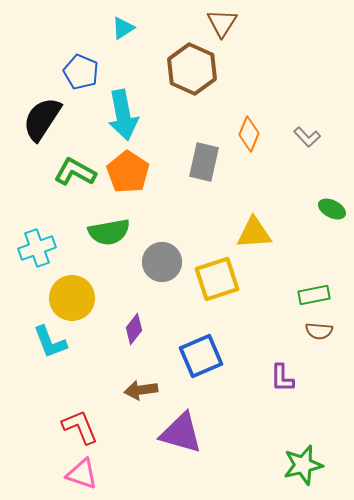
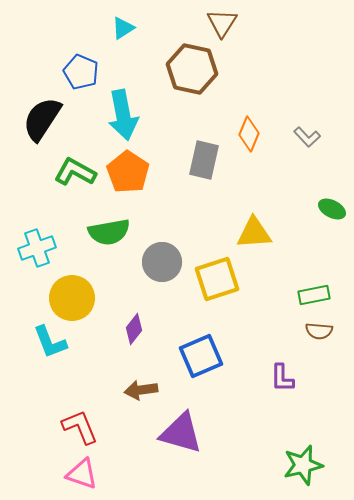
brown hexagon: rotated 12 degrees counterclockwise
gray rectangle: moved 2 px up
